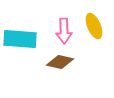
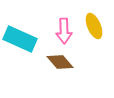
cyan rectangle: rotated 20 degrees clockwise
brown diamond: rotated 36 degrees clockwise
